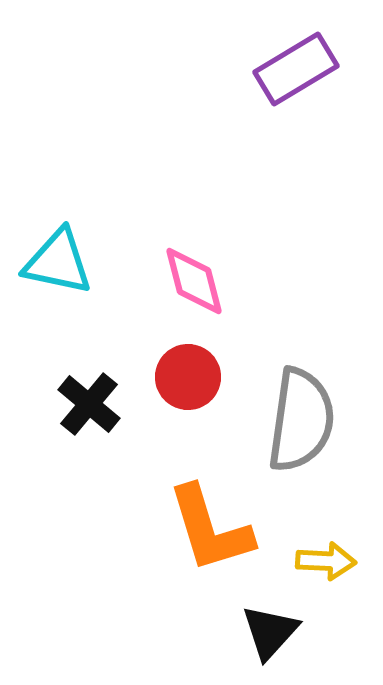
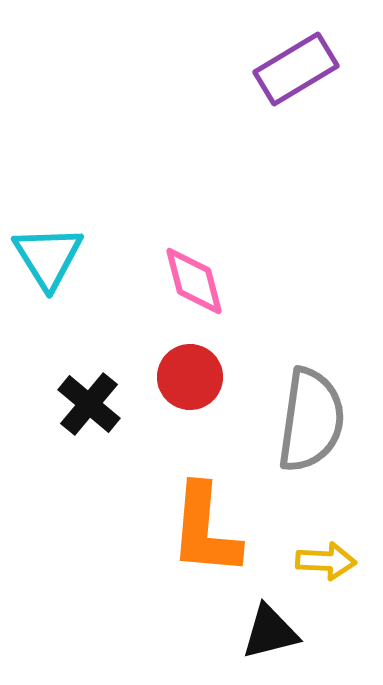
cyan triangle: moved 10 px left, 5 px up; rotated 46 degrees clockwise
red circle: moved 2 px right
gray semicircle: moved 10 px right
orange L-shape: moved 5 px left, 1 px down; rotated 22 degrees clockwise
black triangle: rotated 34 degrees clockwise
